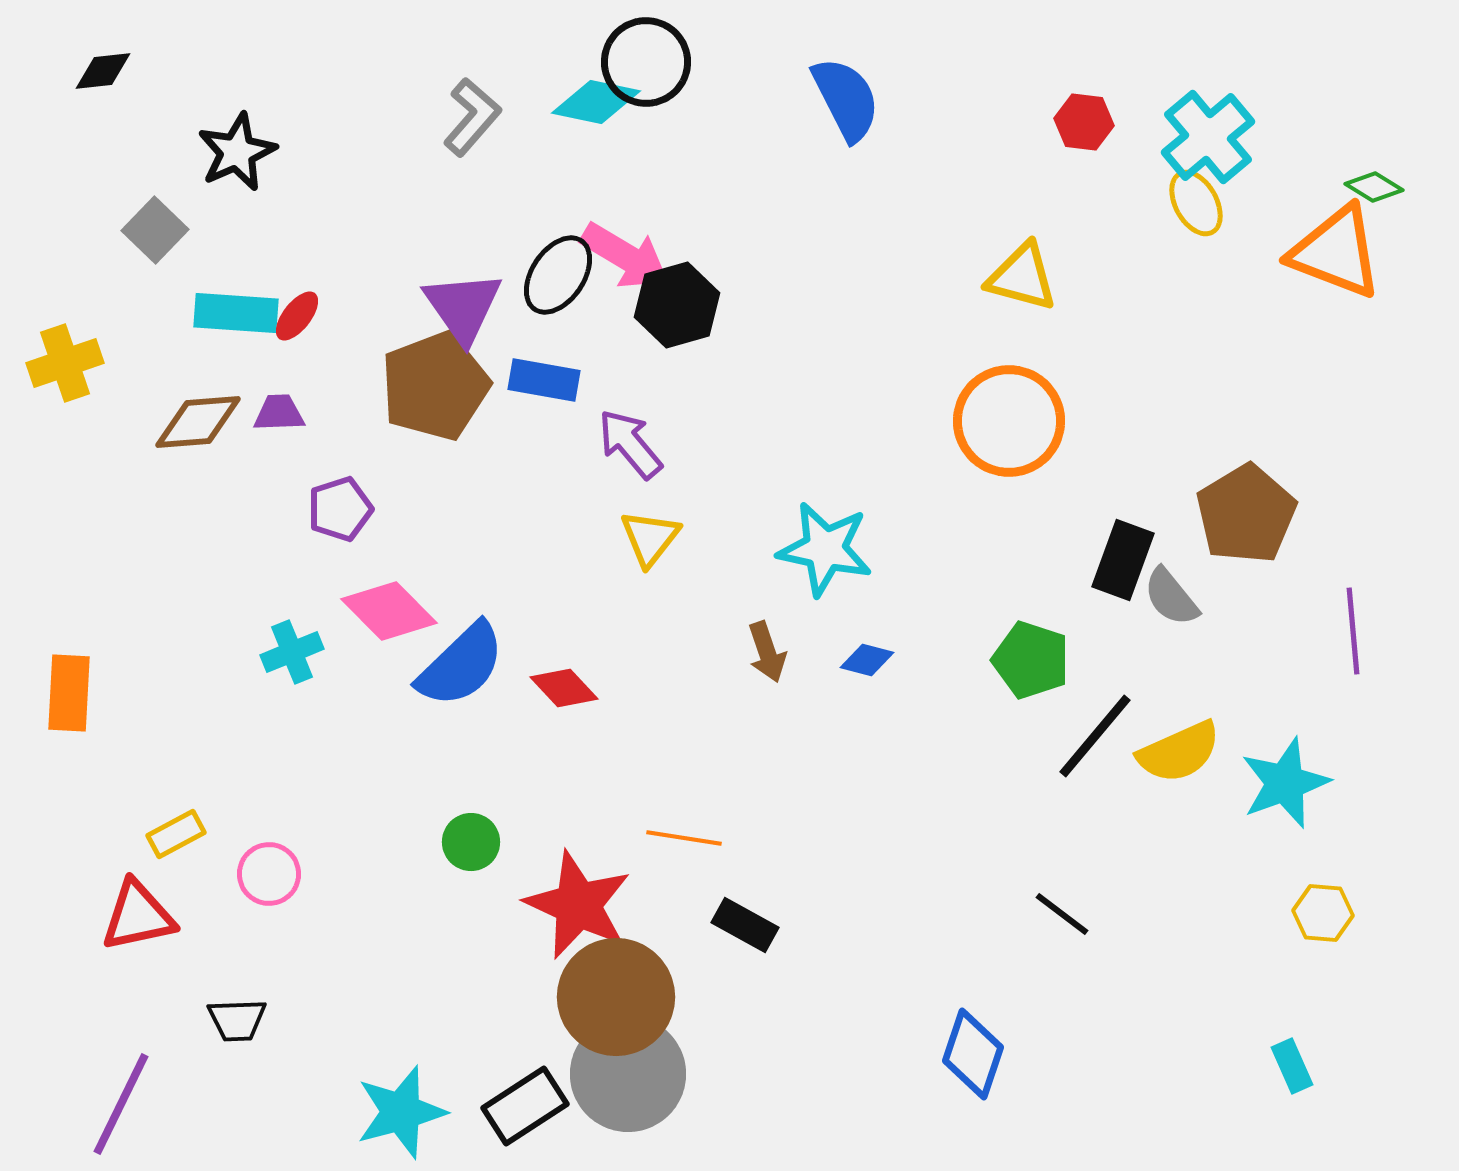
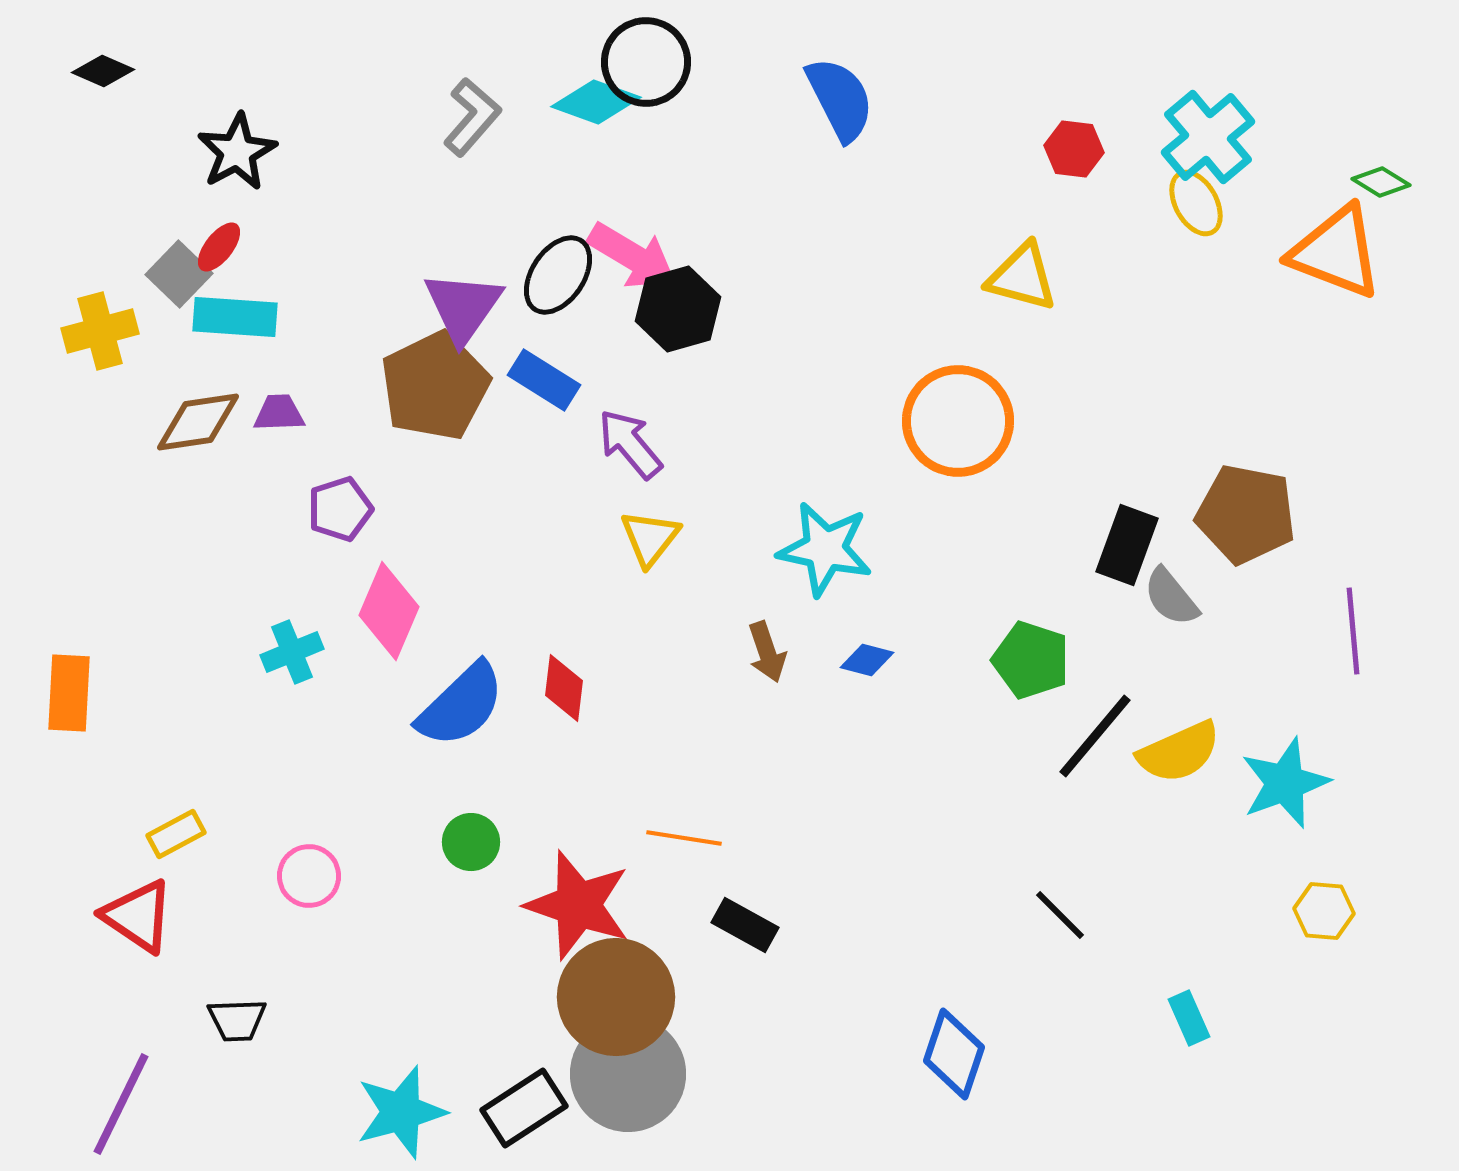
black diamond at (103, 71): rotated 30 degrees clockwise
blue semicircle at (846, 99): moved 6 px left
cyan diamond at (596, 102): rotated 8 degrees clockwise
red hexagon at (1084, 122): moved 10 px left, 27 px down
black star at (237, 152): rotated 4 degrees counterclockwise
green diamond at (1374, 187): moved 7 px right, 5 px up
gray square at (155, 230): moved 24 px right, 44 px down
pink arrow at (625, 256): moved 7 px right
black hexagon at (677, 305): moved 1 px right, 4 px down
purple triangle at (463, 307): rotated 10 degrees clockwise
cyan rectangle at (236, 313): moved 1 px left, 4 px down
red ellipse at (297, 316): moved 78 px left, 69 px up
yellow cross at (65, 363): moved 35 px right, 32 px up; rotated 4 degrees clockwise
blue rectangle at (544, 380): rotated 22 degrees clockwise
brown pentagon at (435, 386): rotated 5 degrees counterclockwise
orange circle at (1009, 421): moved 51 px left
brown diamond at (198, 422): rotated 4 degrees counterclockwise
brown pentagon at (1246, 514): rotated 30 degrees counterclockwise
black rectangle at (1123, 560): moved 4 px right, 15 px up
pink diamond at (389, 611): rotated 68 degrees clockwise
blue semicircle at (461, 665): moved 40 px down
red diamond at (564, 688): rotated 50 degrees clockwise
pink circle at (269, 874): moved 40 px right, 2 px down
red star at (578, 905): rotated 6 degrees counterclockwise
yellow hexagon at (1323, 913): moved 1 px right, 2 px up
black line at (1062, 914): moved 2 px left, 1 px down; rotated 8 degrees clockwise
red triangle at (138, 916): rotated 46 degrees clockwise
blue diamond at (973, 1054): moved 19 px left
cyan rectangle at (1292, 1066): moved 103 px left, 48 px up
black rectangle at (525, 1106): moved 1 px left, 2 px down
